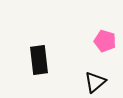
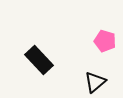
black rectangle: rotated 36 degrees counterclockwise
